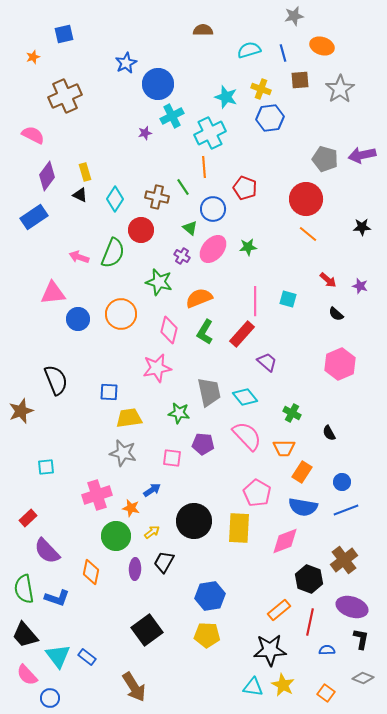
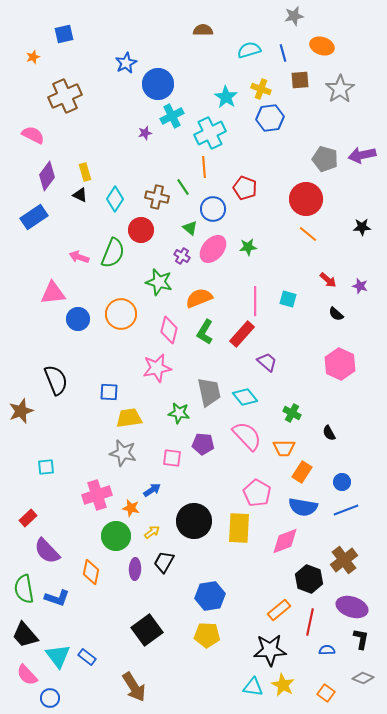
cyan star at (226, 97): rotated 15 degrees clockwise
pink hexagon at (340, 364): rotated 12 degrees counterclockwise
